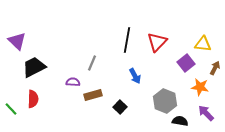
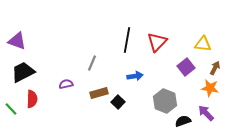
purple triangle: rotated 24 degrees counterclockwise
purple square: moved 4 px down
black trapezoid: moved 11 px left, 5 px down
blue arrow: rotated 70 degrees counterclockwise
purple semicircle: moved 7 px left, 2 px down; rotated 16 degrees counterclockwise
orange star: moved 10 px right, 1 px down
brown rectangle: moved 6 px right, 2 px up
red semicircle: moved 1 px left
black square: moved 2 px left, 5 px up
black semicircle: moved 3 px right; rotated 28 degrees counterclockwise
